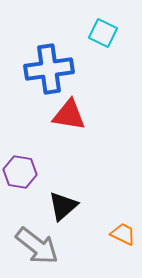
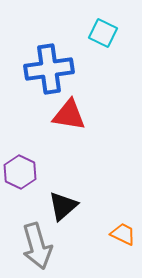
purple hexagon: rotated 16 degrees clockwise
gray arrow: rotated 36 degrees clockwise
